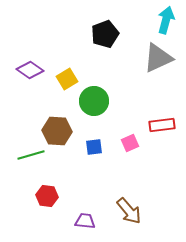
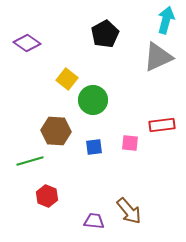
black pentagon: rotated 8 degrees counterclockwise
gray triangle: moved 1 px up
purple diamond: moved 3 px left, 27 px up
yellow square: rotated 20 degrees counterclockwise
green circle: moved 1 px left, 1 px up
brown hexagon: moved 1 px left
pink square: rotated 30 degrees clockwise
green line: moved 1 px left, 6 px down
red hexagon: rotated 15 degrees clockwise
purple trapezoid: moved 9 px right
